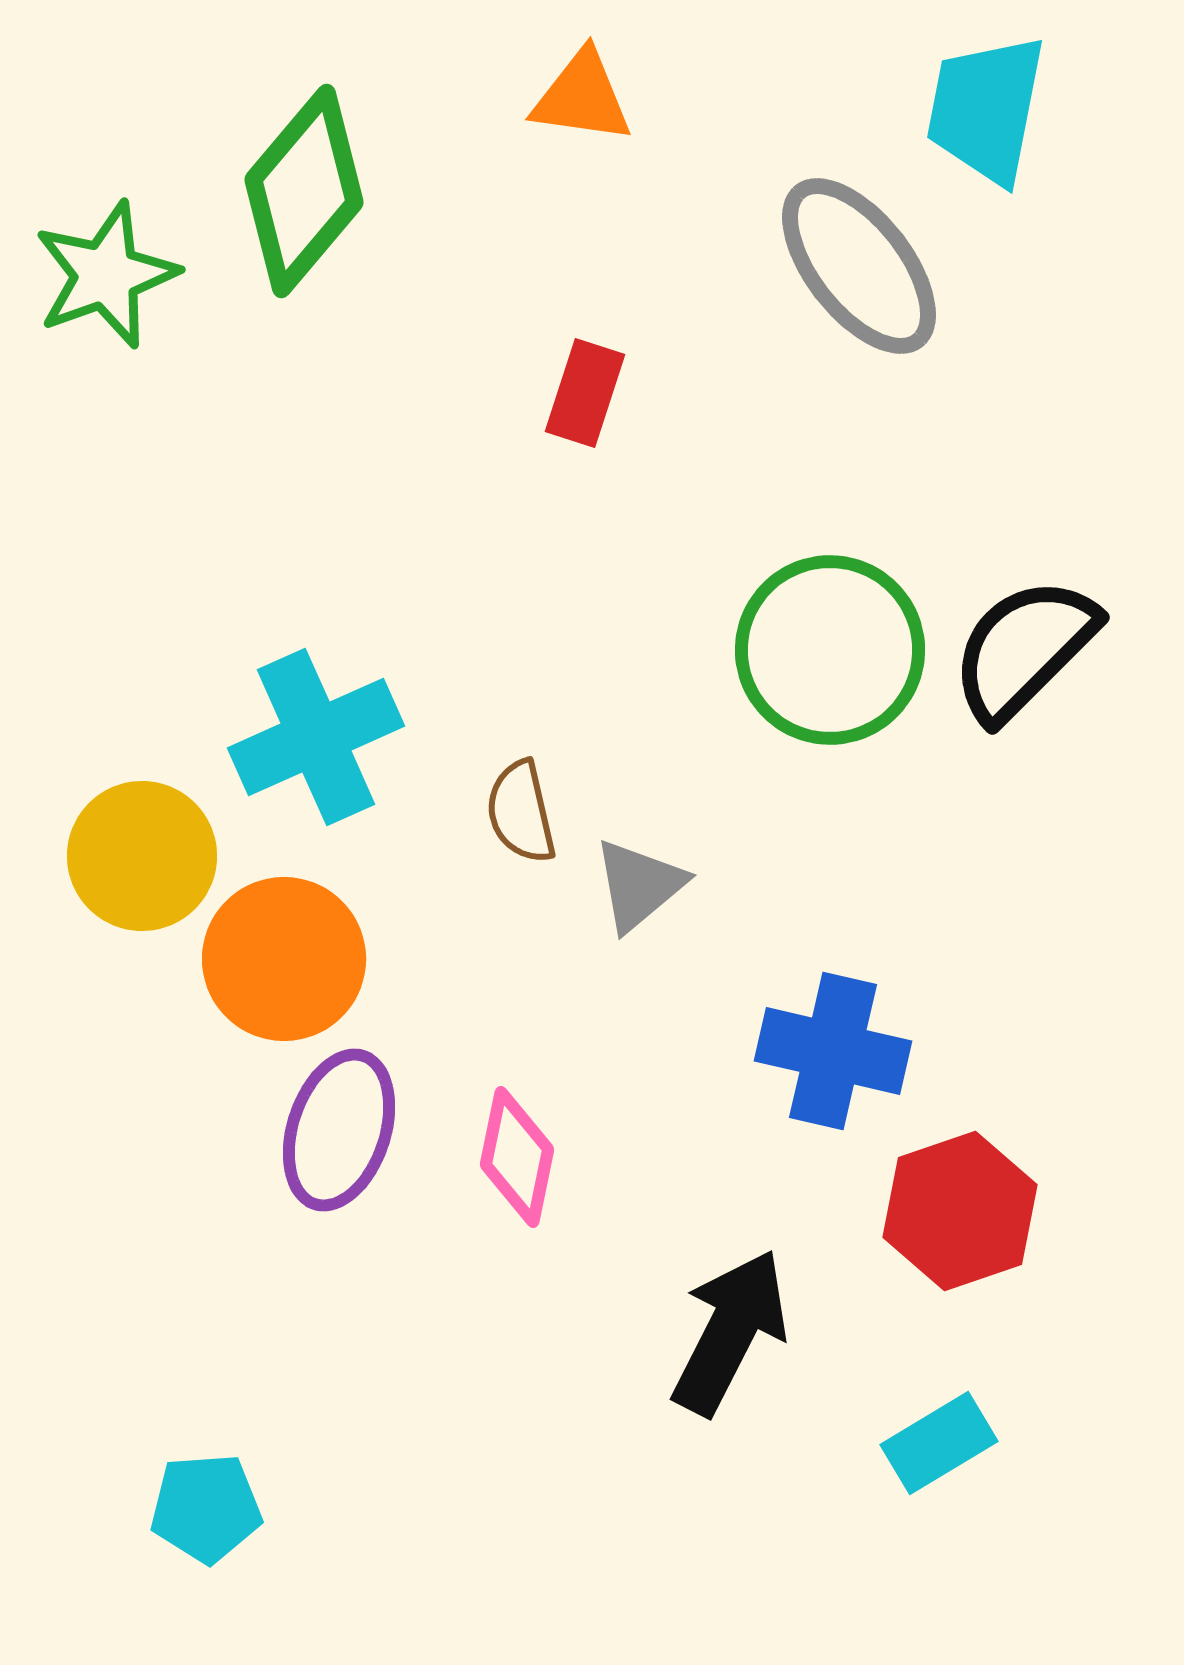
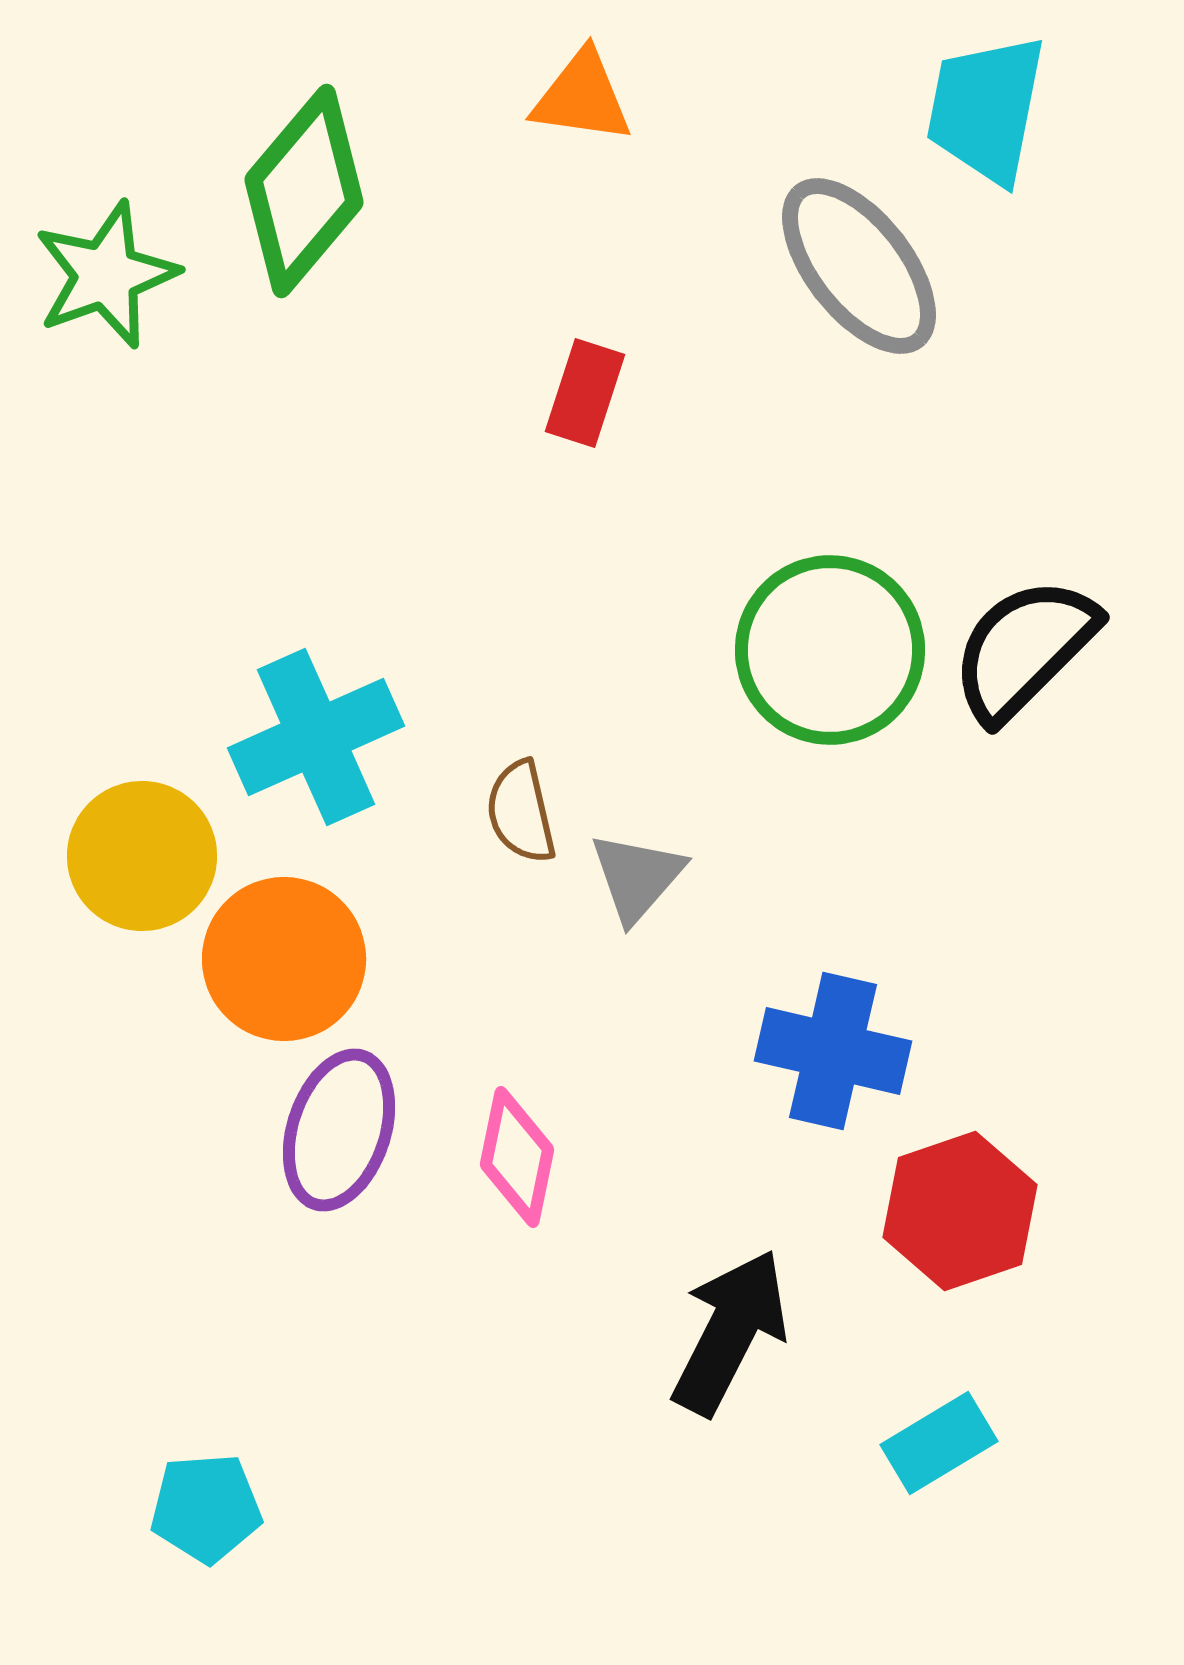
gray triangle: moved 2 px left, 8 px up; rotated 9 degrees counterclockwise
